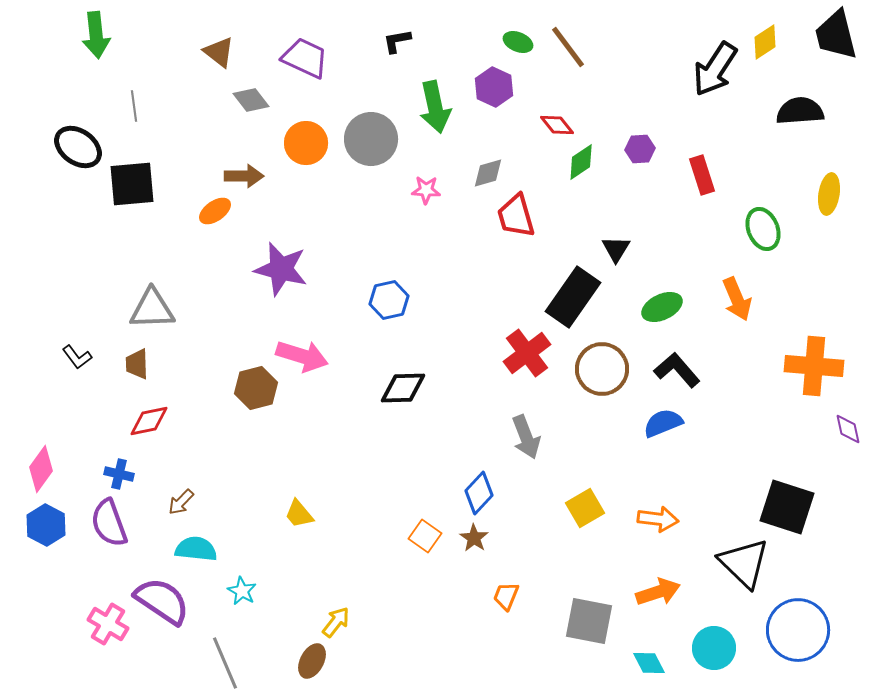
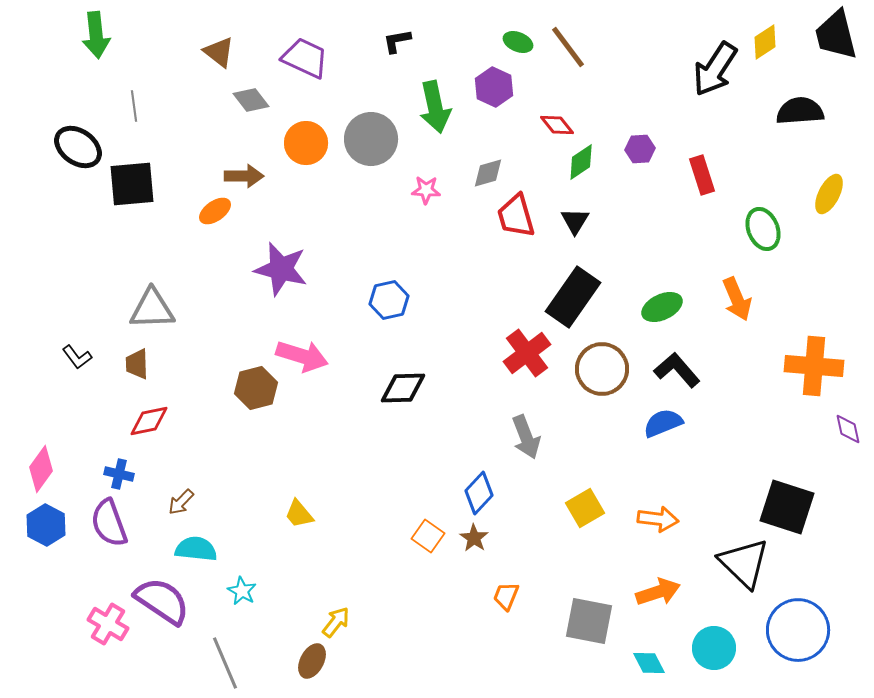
yellow ellipse at (829, 194): rotated 18 degrees clockwise
black triangle at (616, 249): moved 41 px left, 28 px up
orange square at (425, 536): moved 3 px right
